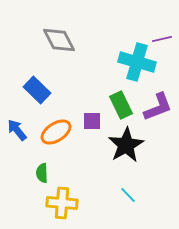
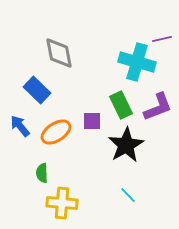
gray diamond: moved 13 px down; rotated 16 degrees clockwise
blue arrow: moved 3 px right, 4 px up
